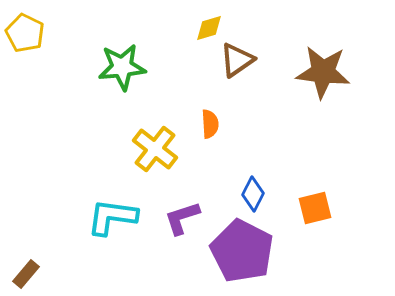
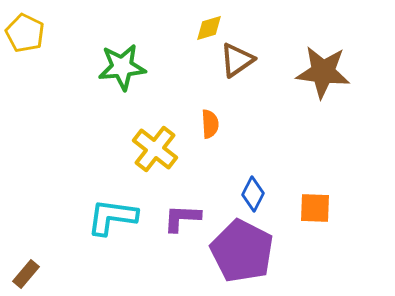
orange square: rotated 16 degrees clockwise
purple L-shape: rotated 21 degrees clockwise
